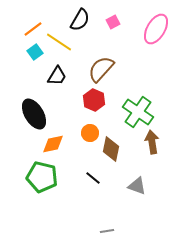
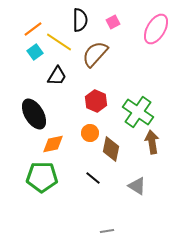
black semicircle: rotated 30 degrees counterclockwise
brown semicircle: moved 6 px left, 15 px up
red hexagon: moved 2 px right, 1 px down
green pentagon: rotated 12 degrees counterclockwise
gray triangle: rotated 12 degrees clockwise
